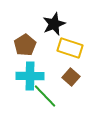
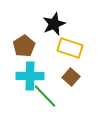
brown pentagon: moved 1 px left, 1 px down
